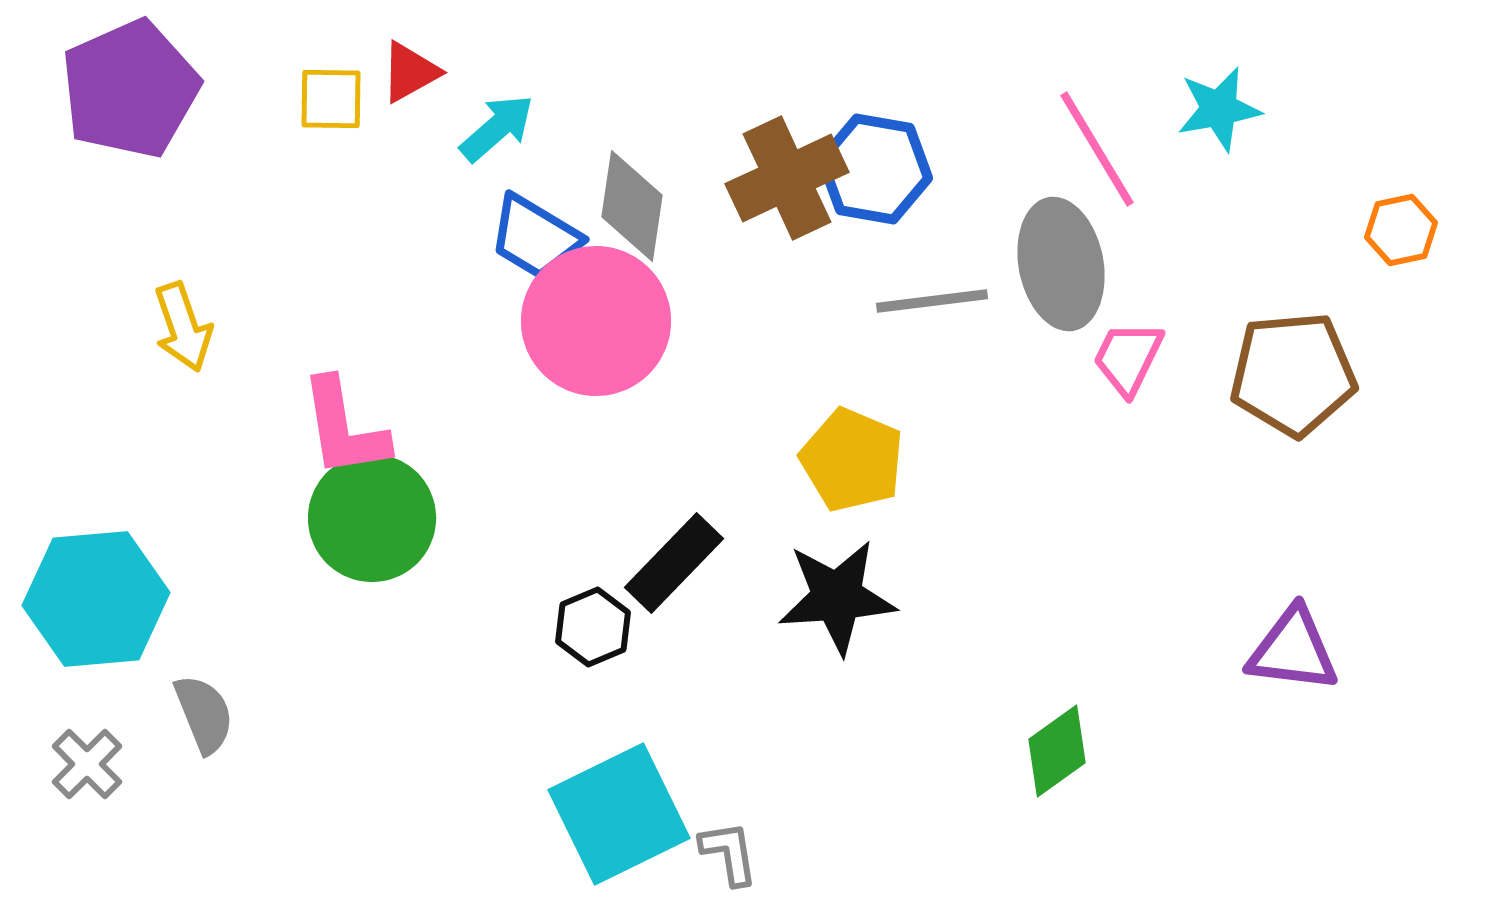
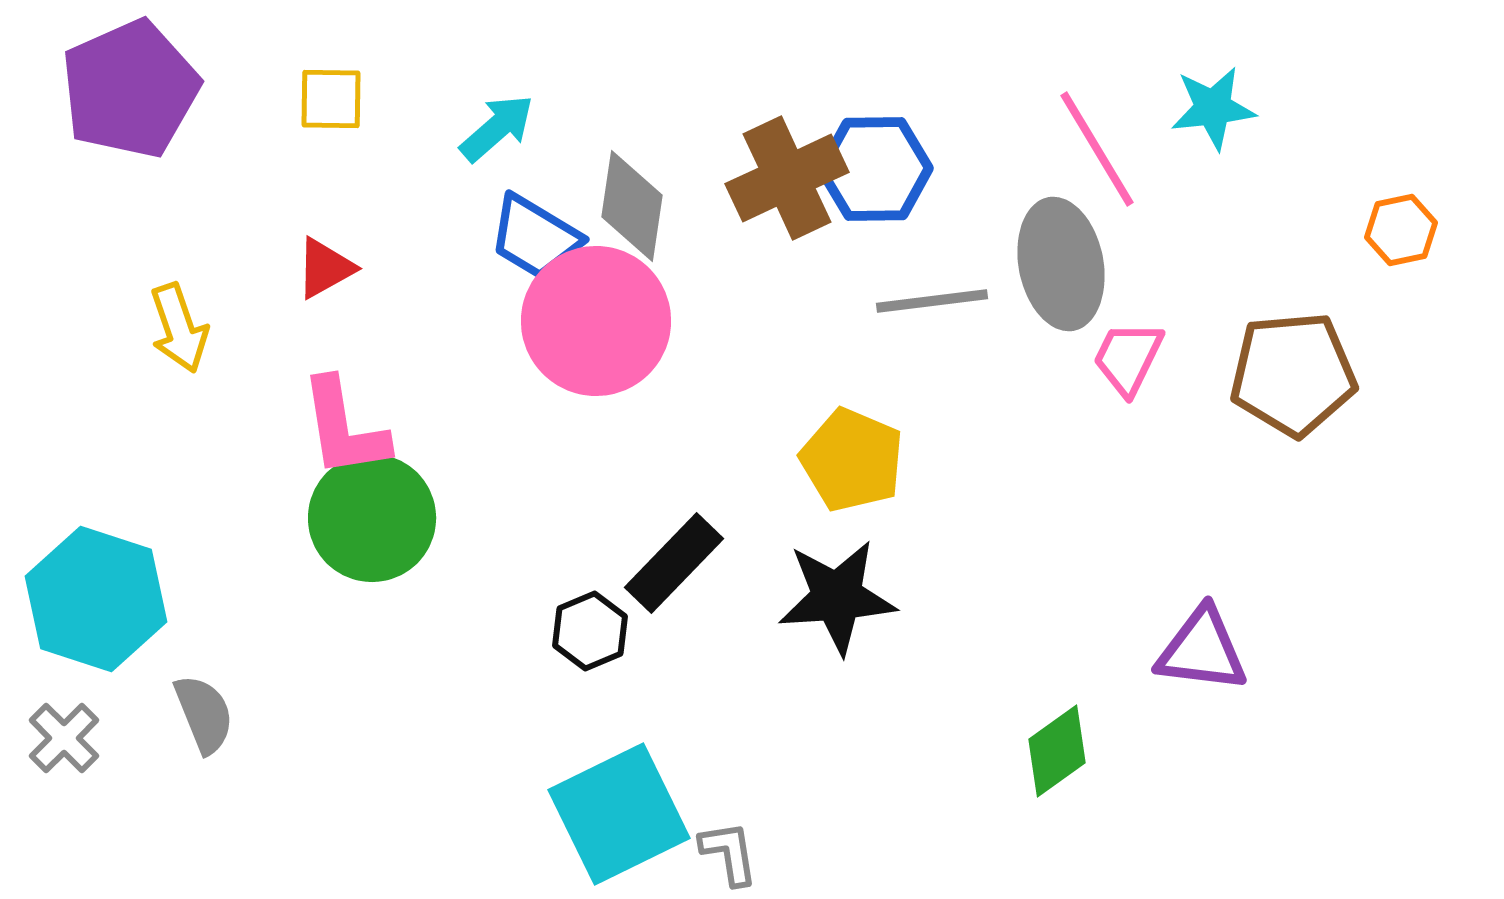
red triangle: moved 85 px left, 196 px down
cyan star: moved 6 px left, 1 px up; rotated 4 degrees clockwise
blue hexagon: rotated 11 degrees counterclockwise
yellow arrow: moved 4 px left, 1 px down
cyan hexagon: rotated 23 degrees clockwise
black hexagon: moved 3 px left, 4 px down
purple triangle: moved 91 px left
gray cross: moved 23 px left, 26 px up
